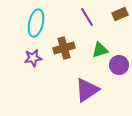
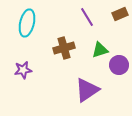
cyan ellipse: moved 9 px left
purple star: moved 10 px left, 12 px down
